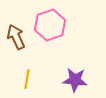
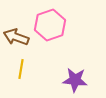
brown arrow: rotated 45 degrees counterclockwise
yellow line: moved 6 px left, 10 px up
